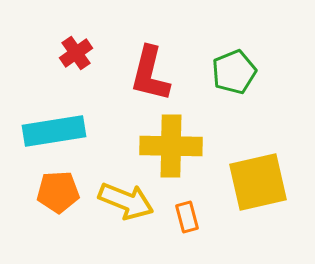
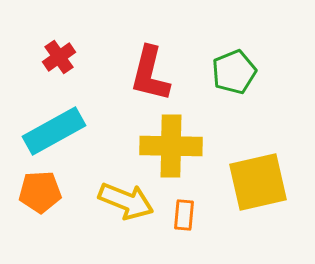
red cross: moved 17 px left, 4 px down
cyan rectangle: rotated 20 degrees counterclockwise
orange pentagon: moved 18 px left
orange rectangle: moved 3 px left, 2 px up; rotated 20 degrees clockwise
